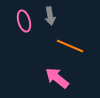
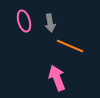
gray arrow: moved 7 px down
pink arrow: rotated 30 degrees clockwise
